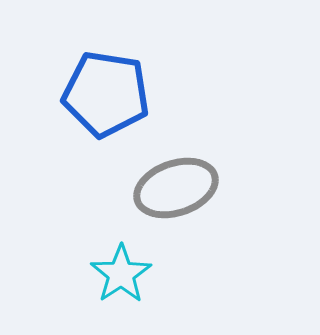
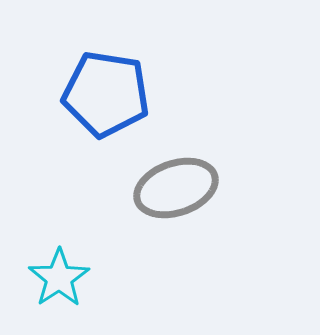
cyan star: moved 62 px left, 4 px down
